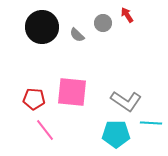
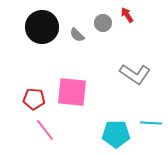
gray L-shape: moved 9 px right, 27 px up
